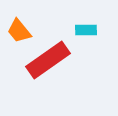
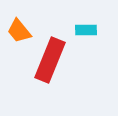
red rectangle: moved 2 px right; rotated 33 degrees counterclockwise
